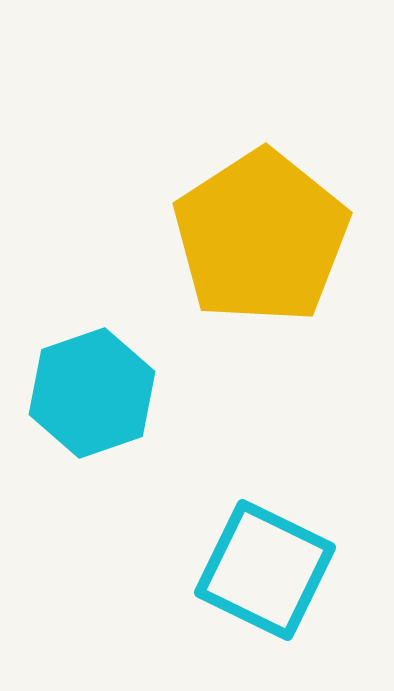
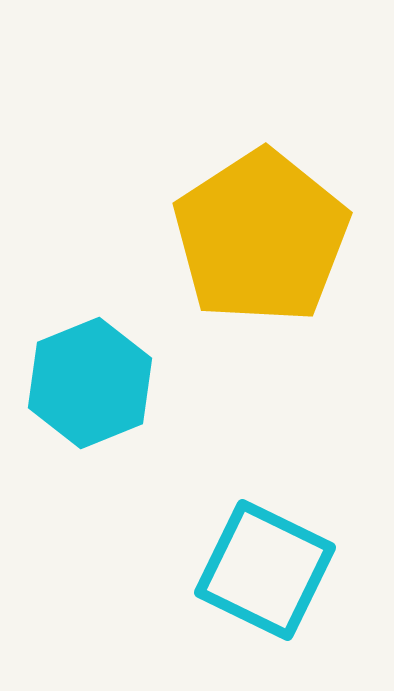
cyan hexagon: moved 2 px left, 10 px up; rotated 3 degrees counterclockwise
